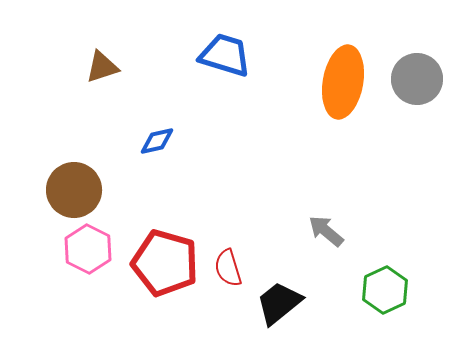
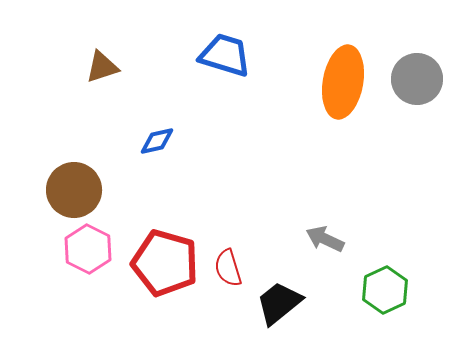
gray arrow: moved 1 px left, 8 px down; rotated 15 degrees counterclockwise
